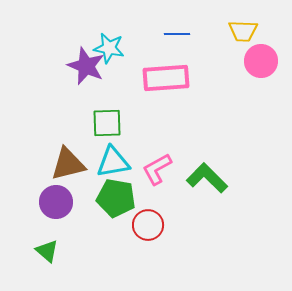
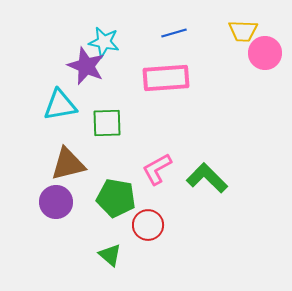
blue line: moved 3 px left, 1 px up; rotated 15 degrees counterclockwise
cyan star: moved 5 px left, 6 px up
pink circle: moved 4 px right, 8 px up
cyan triangle: moved 53 px left, 57 px up
green triangle: moved 63 px right, 4 px down
